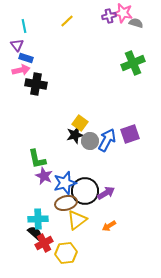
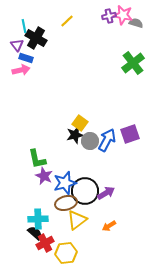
pink star: moved 2 px down
green cross: rotated 15 degrees counterclockwise
black cross: moved 46 px up; rotated 20 degrees clockwise
red cross: moved 1 px right
